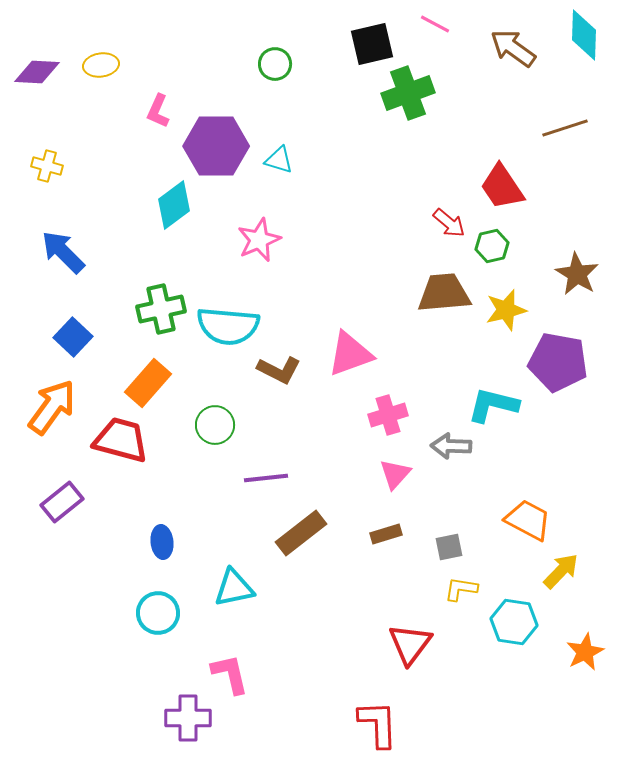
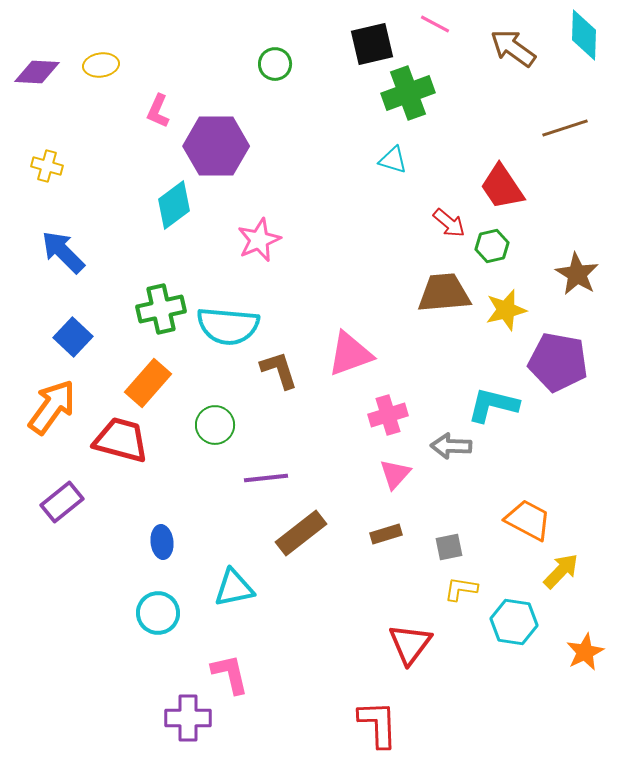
cyan triangle at (279, 160): moved 114 px right
brown L-shape at (279, 370): rotated 135 degrees counterclockwise
